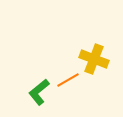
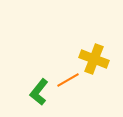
green L-shape: rotated 12 degrees counterclockwise
